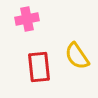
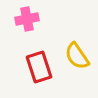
red rectangle: rotated 12 degrees counterclockwise
